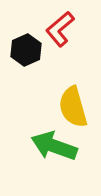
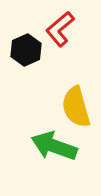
yellow semicircle: moved 3 px right
